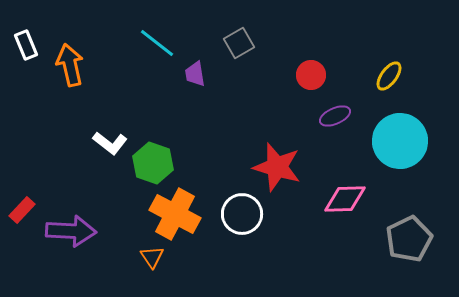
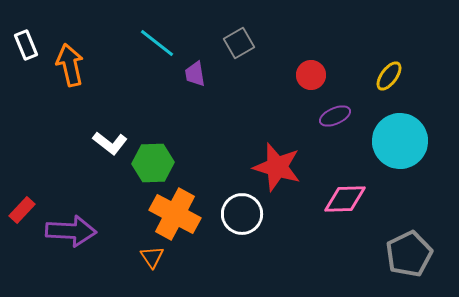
green hexagon: rotated 21 degrees counterclockwise
gray pentagon: moved 15 px down
